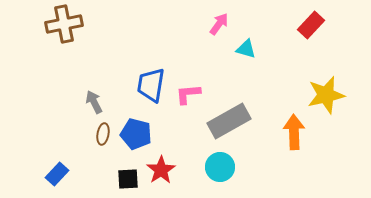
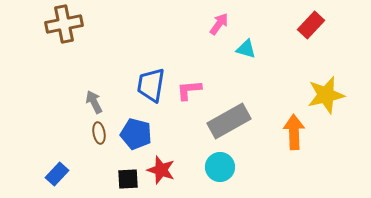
pink L-shape: moved 1 px right, 4 px up
brown ellipse: moved 4 px left, 1 px up; rotated 20 degrees counterclockwise
red star: rotated 20 degrees counterclockwise
